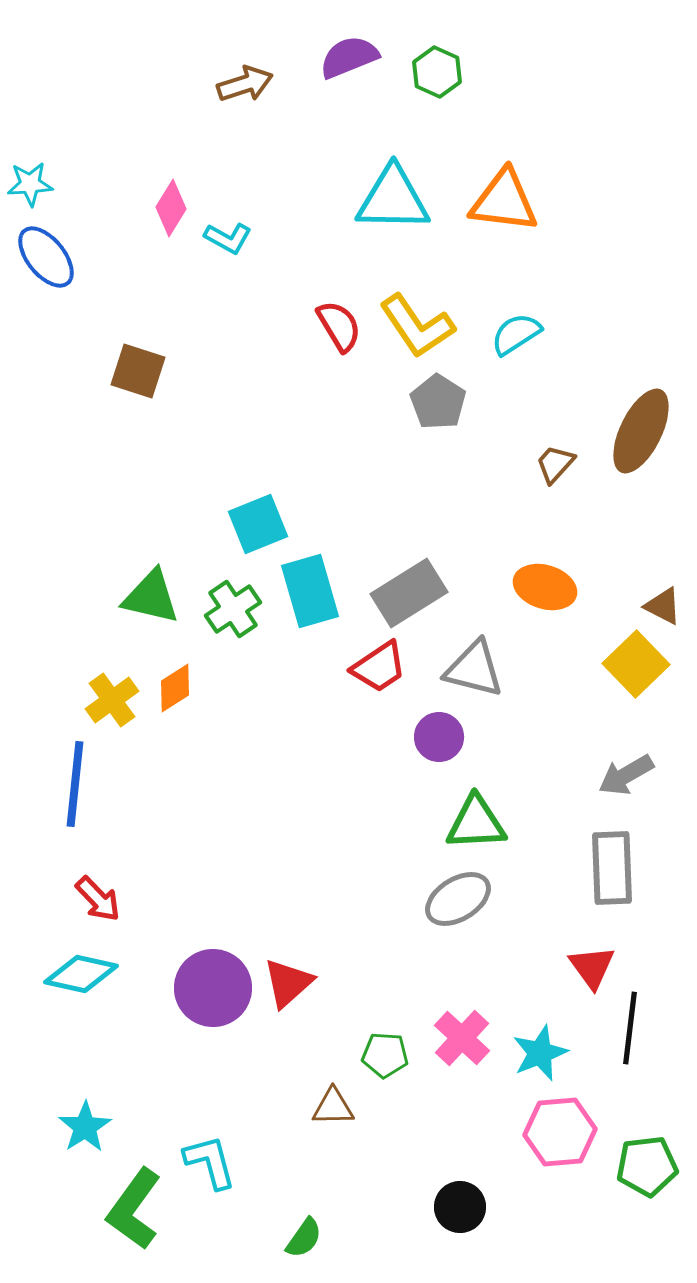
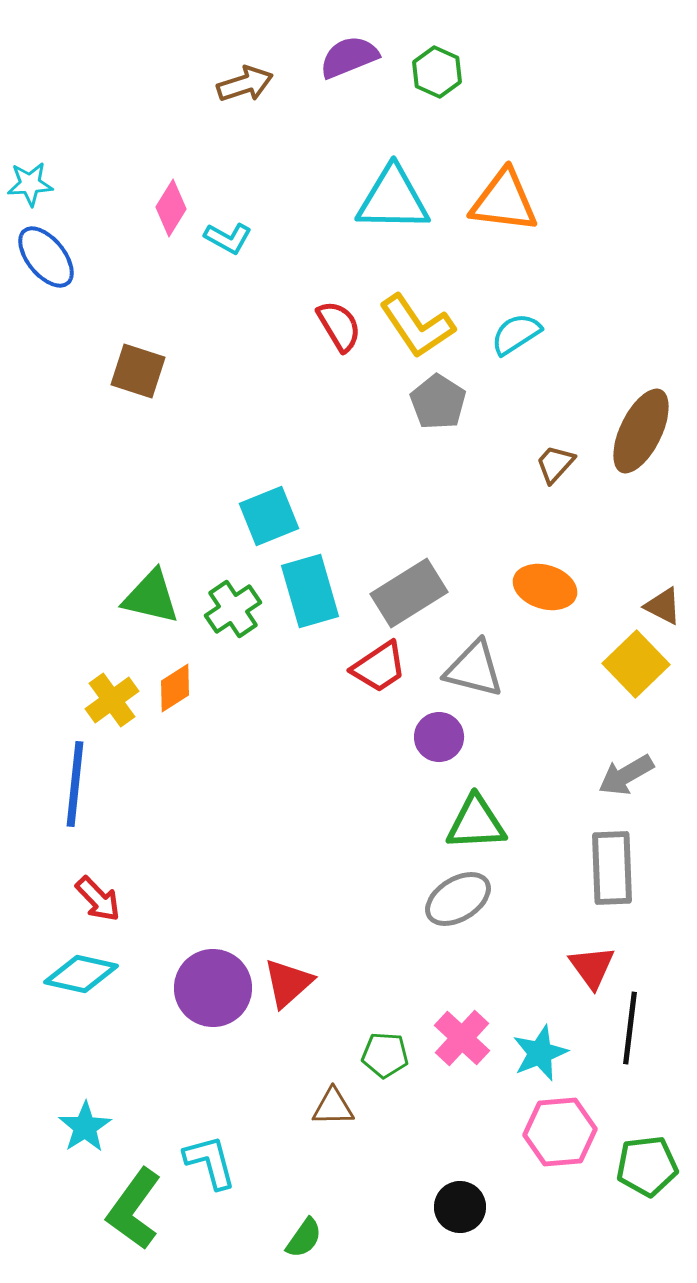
cyan square at (258, 524): moved 11 px right, 8 px up
